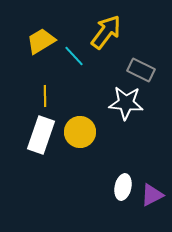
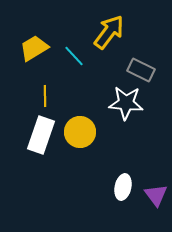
yellow arrow: moved 3 px right
yellow trapezoid: moved 7 px left, 7 px down
purple triangle: moved 4 px right; rotated 40 degrees counterclockwise
